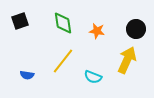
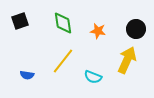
orange star: moved 1 px right
